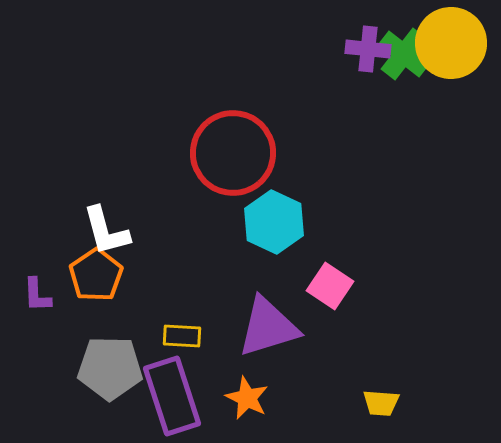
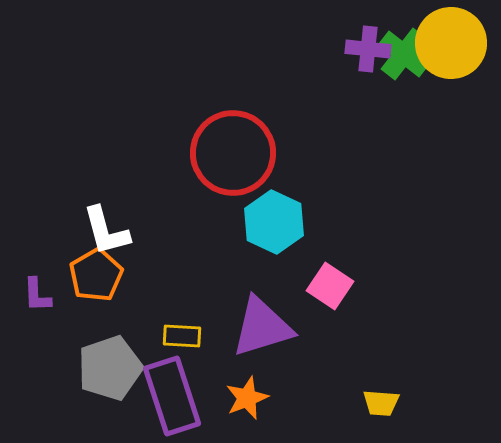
orange pentagon: rotated 4 degrees clockwise
purple triangle: moved 6 px left
gray pentagon: rotated 20 degrees counterclockwise
orange star: rotated 24 degrees clockwise
